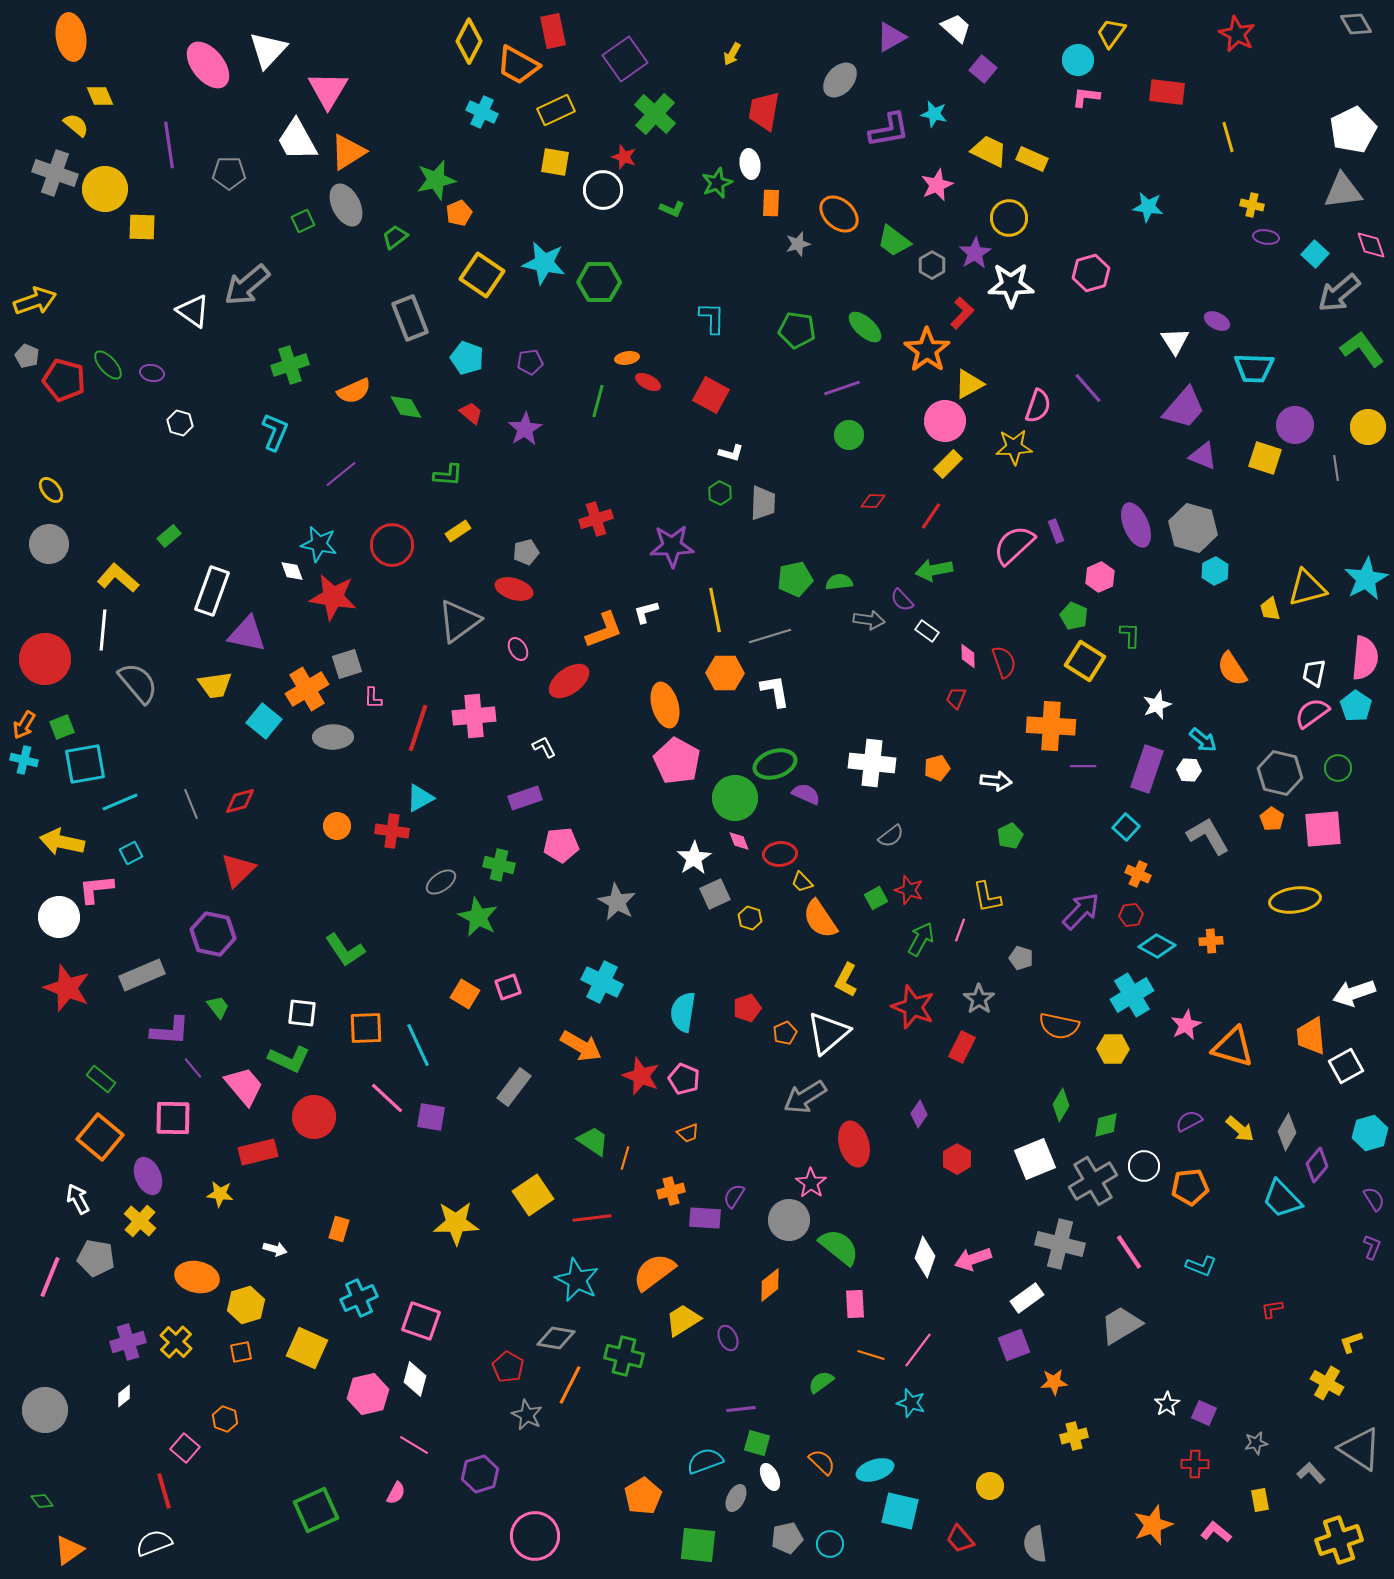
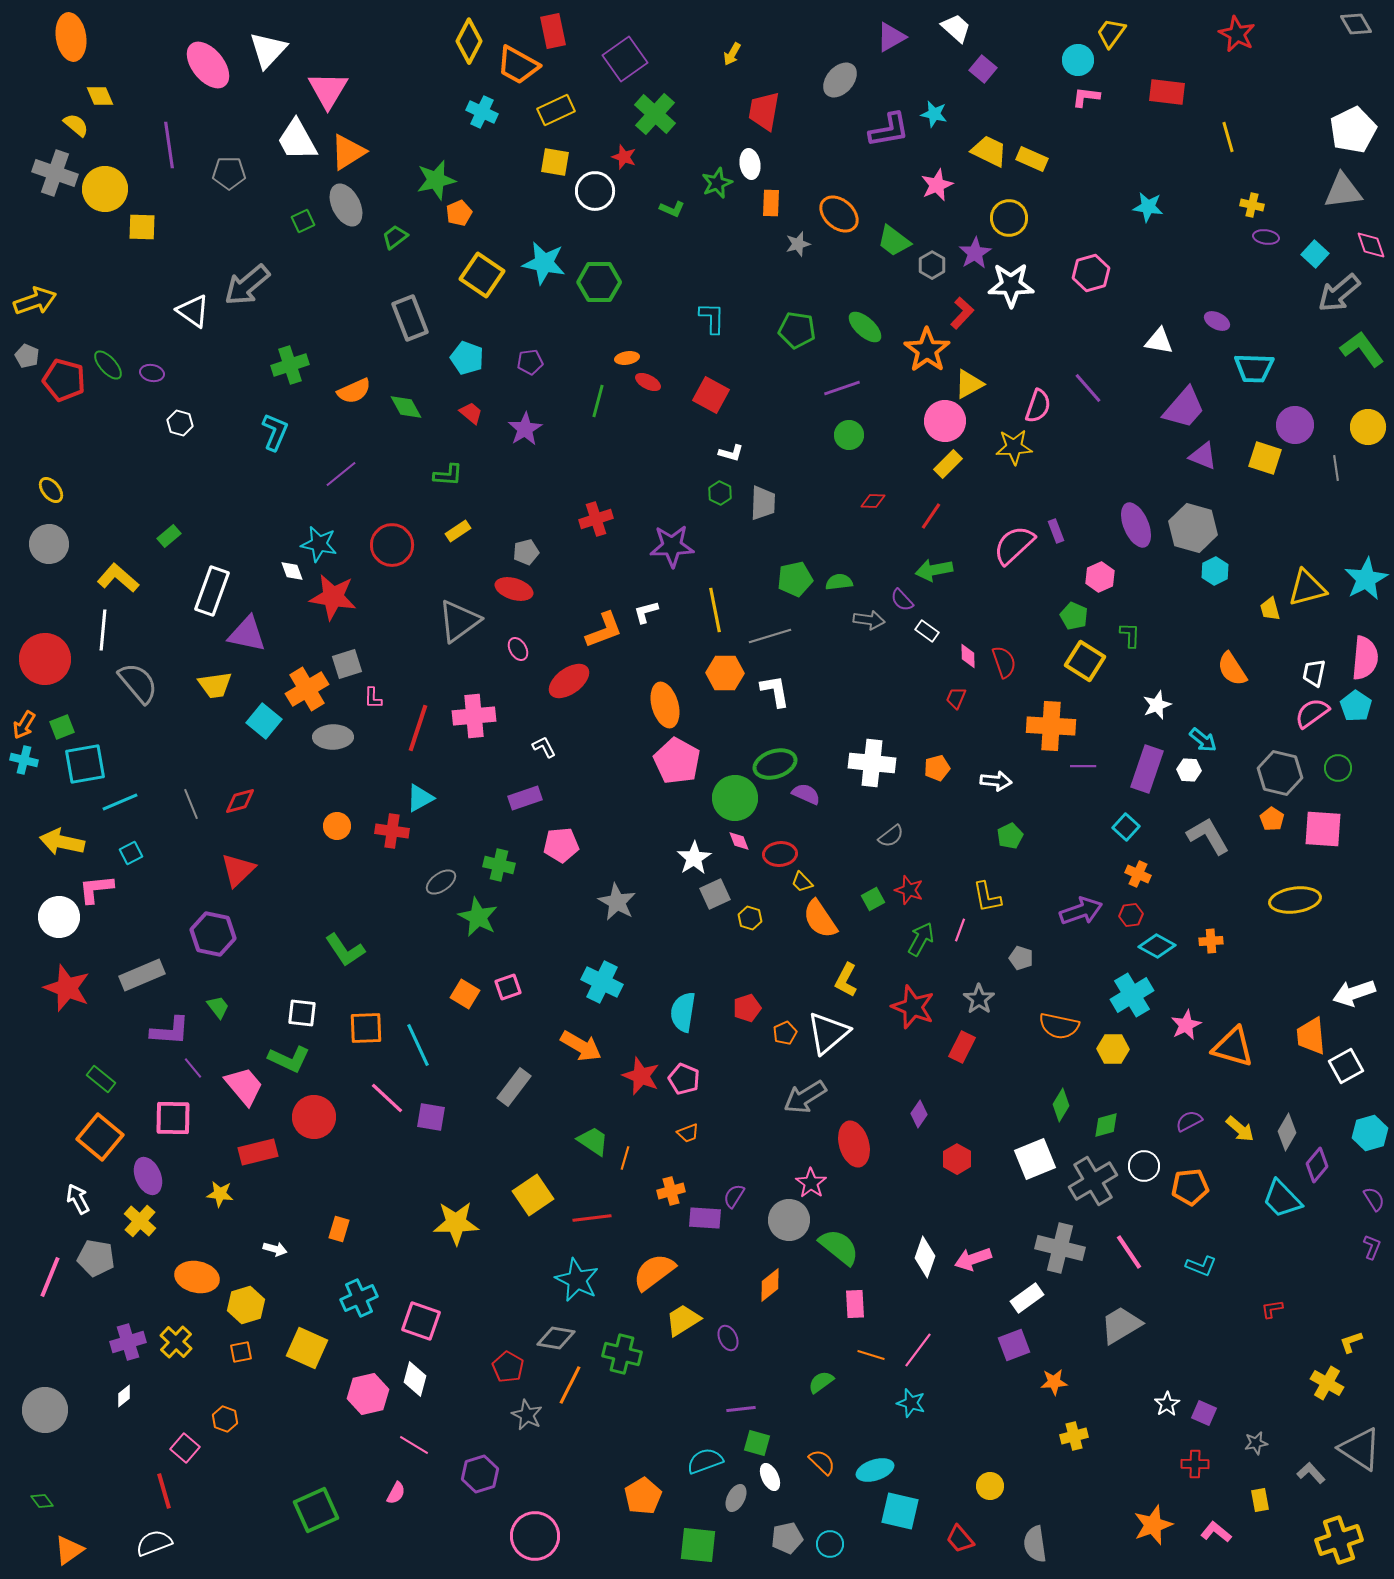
white circle at (603, 190): moved 8 px left, 1 px down
white triangle at (1175, 341): moved 16 px left; rotated 48 degrees counterclockwise
pink square at (1323, 829): rotated 9 degrees clockwise
green square at (876, 898): moved 3 px left, 1 px down
purple arrow at (1081, 911): rotated 27 degrees clockwise
gray cross at (1060, 1244): moved 4 px down
green cross at (624, 1356): moved 2 px left, 2 px up
